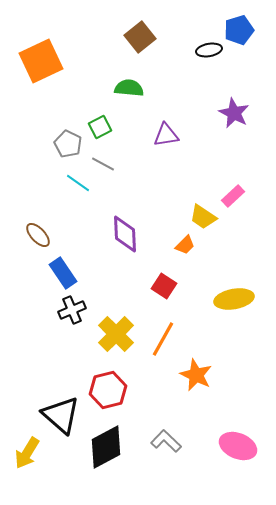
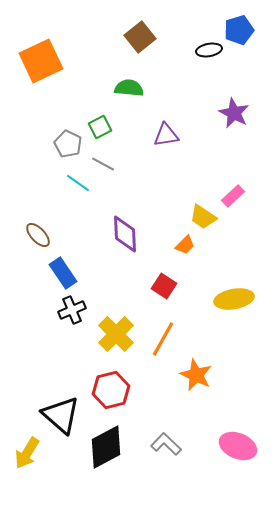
red hexagon: moved 3 px right
gray L-shape: moved 3 px down
